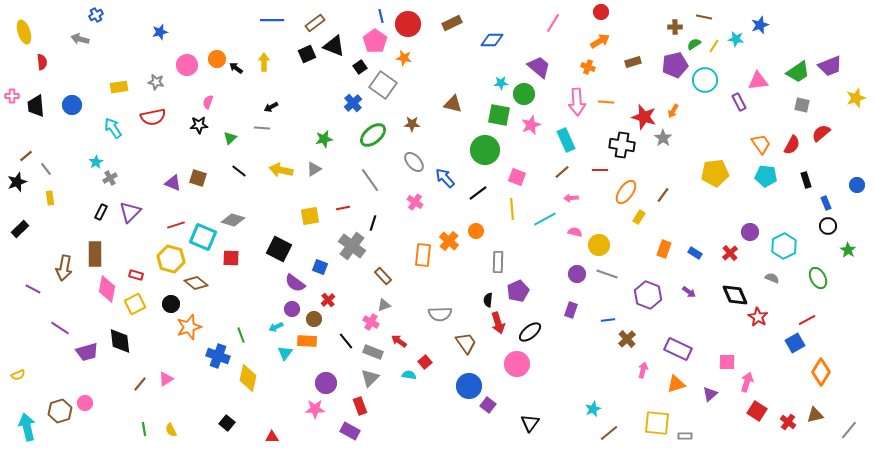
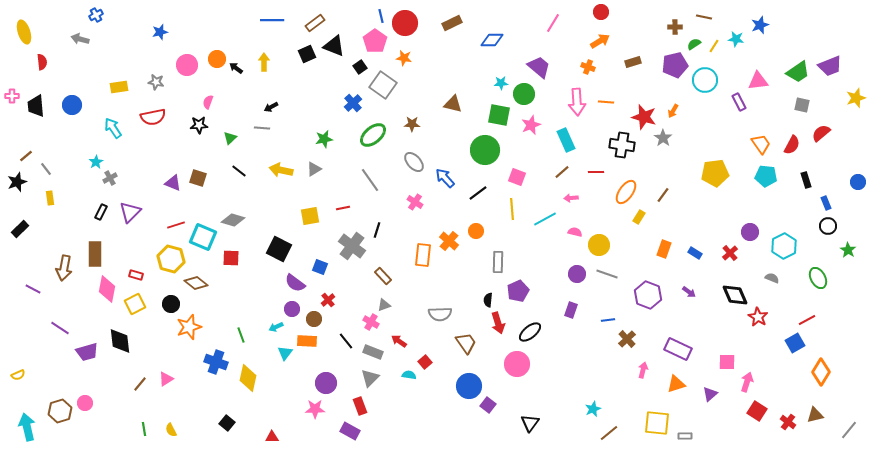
red circle at (408, 24): moved 3 px left, 1 px up
red line at (600, 170): moved 4 px left, 2 px down
blue circle at (857, 185): moved 1 px right, 3 px up
black line at (373, 223): moved 4 px right, 7 px down
blue cross at (218, 356): moved 2 px left, 6 px down
